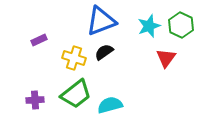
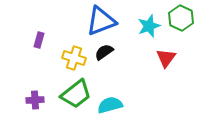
green hexagon: moved 7 px up
purple rectangle: rotated 49 degrees counterclockwise
